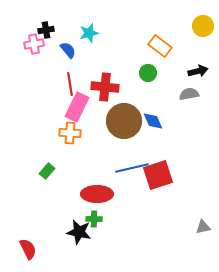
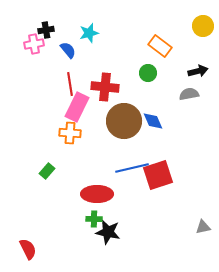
black star: moved 29 px right
